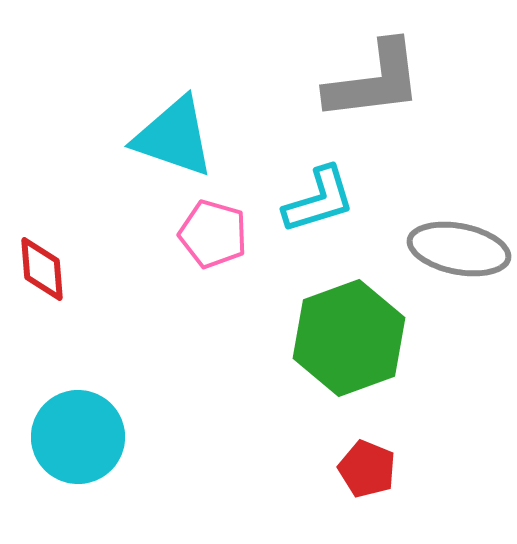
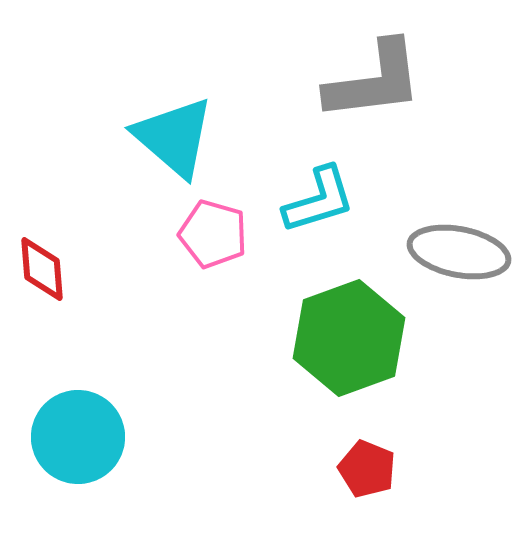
cyan triangle: rotated 22 degrees clockwise
gray ellipse: moved 3 px down
